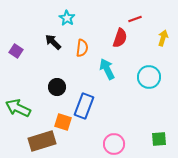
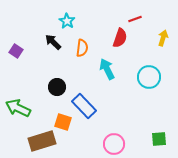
cyan star: moved 3 px down
blue rectangle: rotated 65 degrees counterclockwise
